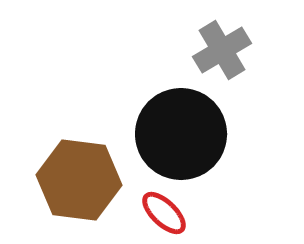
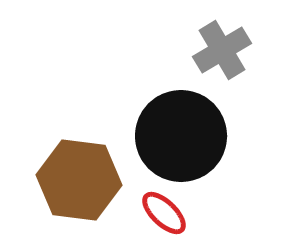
black circle: moved 2 px down
